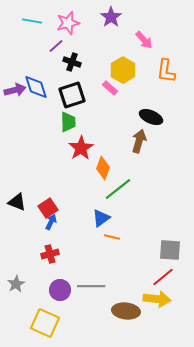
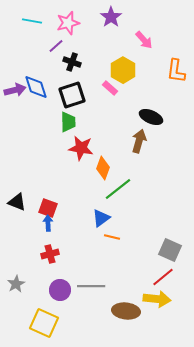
orange L-shape: moved 10 px right
red star: rotated 30 degrees counterclockwise
red square: rotated 36 degrees counterclockwise
blue arrow: moved 3 px left, 1 px down; rotated 28 degrees counterclockwise
gray square: rotated 20 degrees clockwise
yellow square: moved 1 px left
